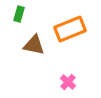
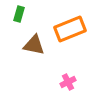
pink cross: rotated 21 degrees clockwise
